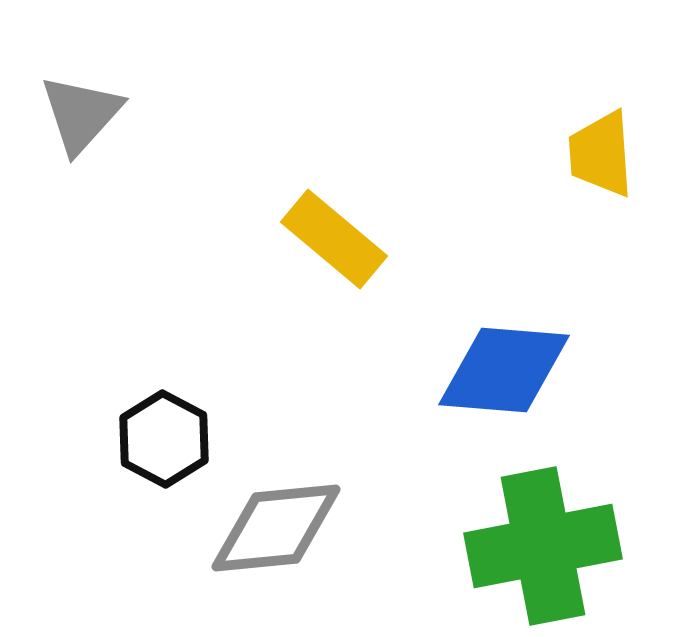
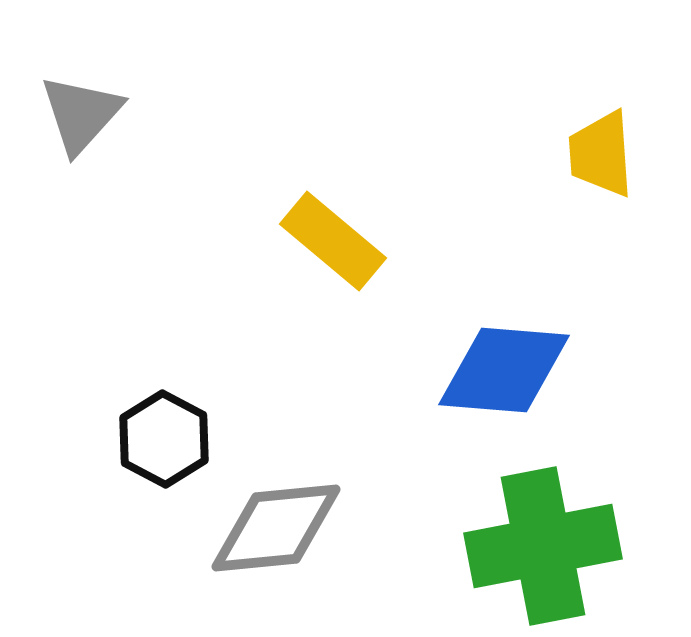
yellow rectangle: moved 1 px left, 2 px down
